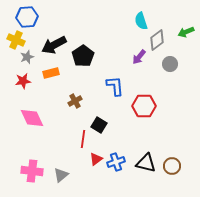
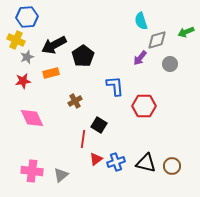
gray diamond: rotated 20 degrees clockwise
purple arrow: moved 1 px right, 1 px down
